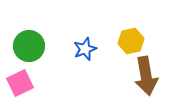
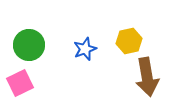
yellow hexagon: moved 2 px left
green circle: moved 1 px up
brown arrow: moved 1 px right, 1 px down
